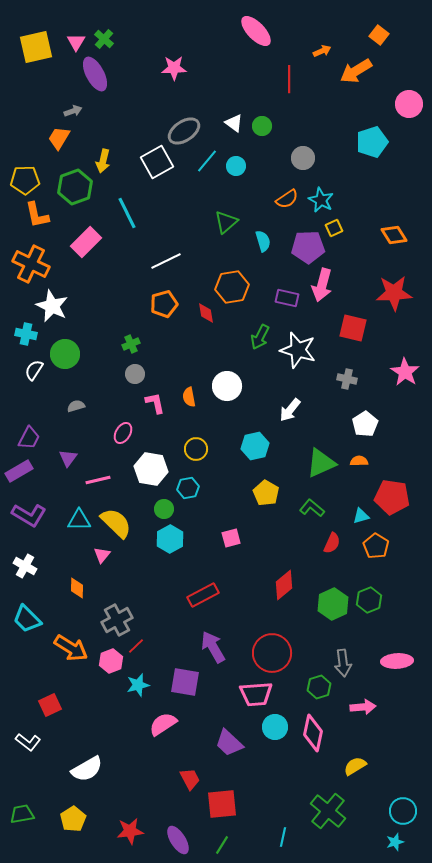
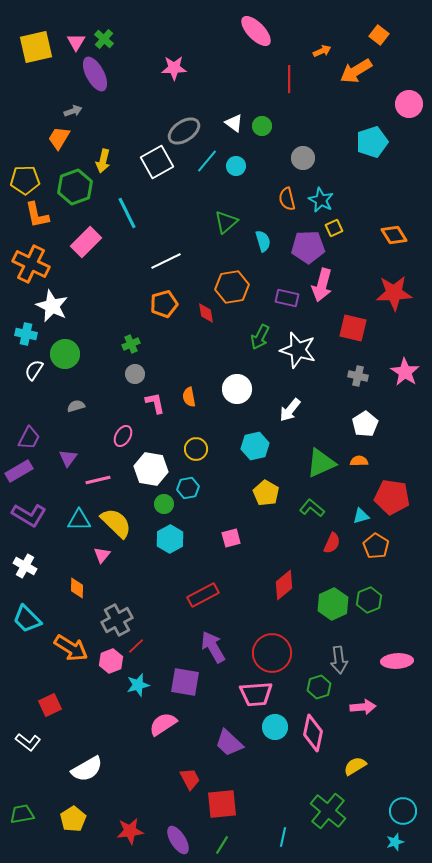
orange semicircle at (287, 199): rotated 110 degrees clockwise
gray cross at (347, 379): moved 11 px right, 3 px up
white circle at (227, 386): moved 10 px right, 3 px down
pink ellipse at (123, 433): moved 3 px down
green circle at (164, 509): moved 5 px up
gray arrow at (343, 663): moved 4 px left, 3 px up
